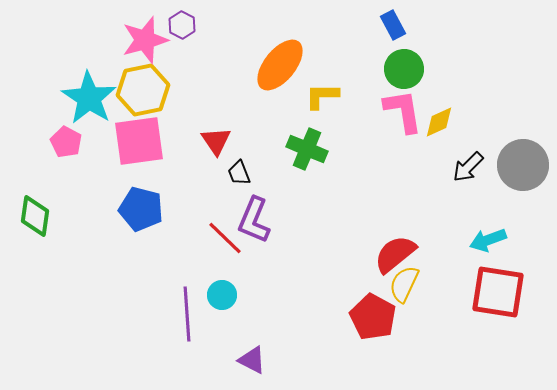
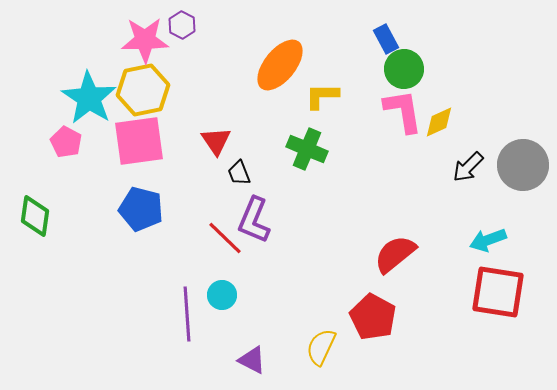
blue rectangle: moved 7 px left, 14 px down
pink star: rotated 15 degrees clockwise
yellow semicircle: moved 83 px left, 63 px down
